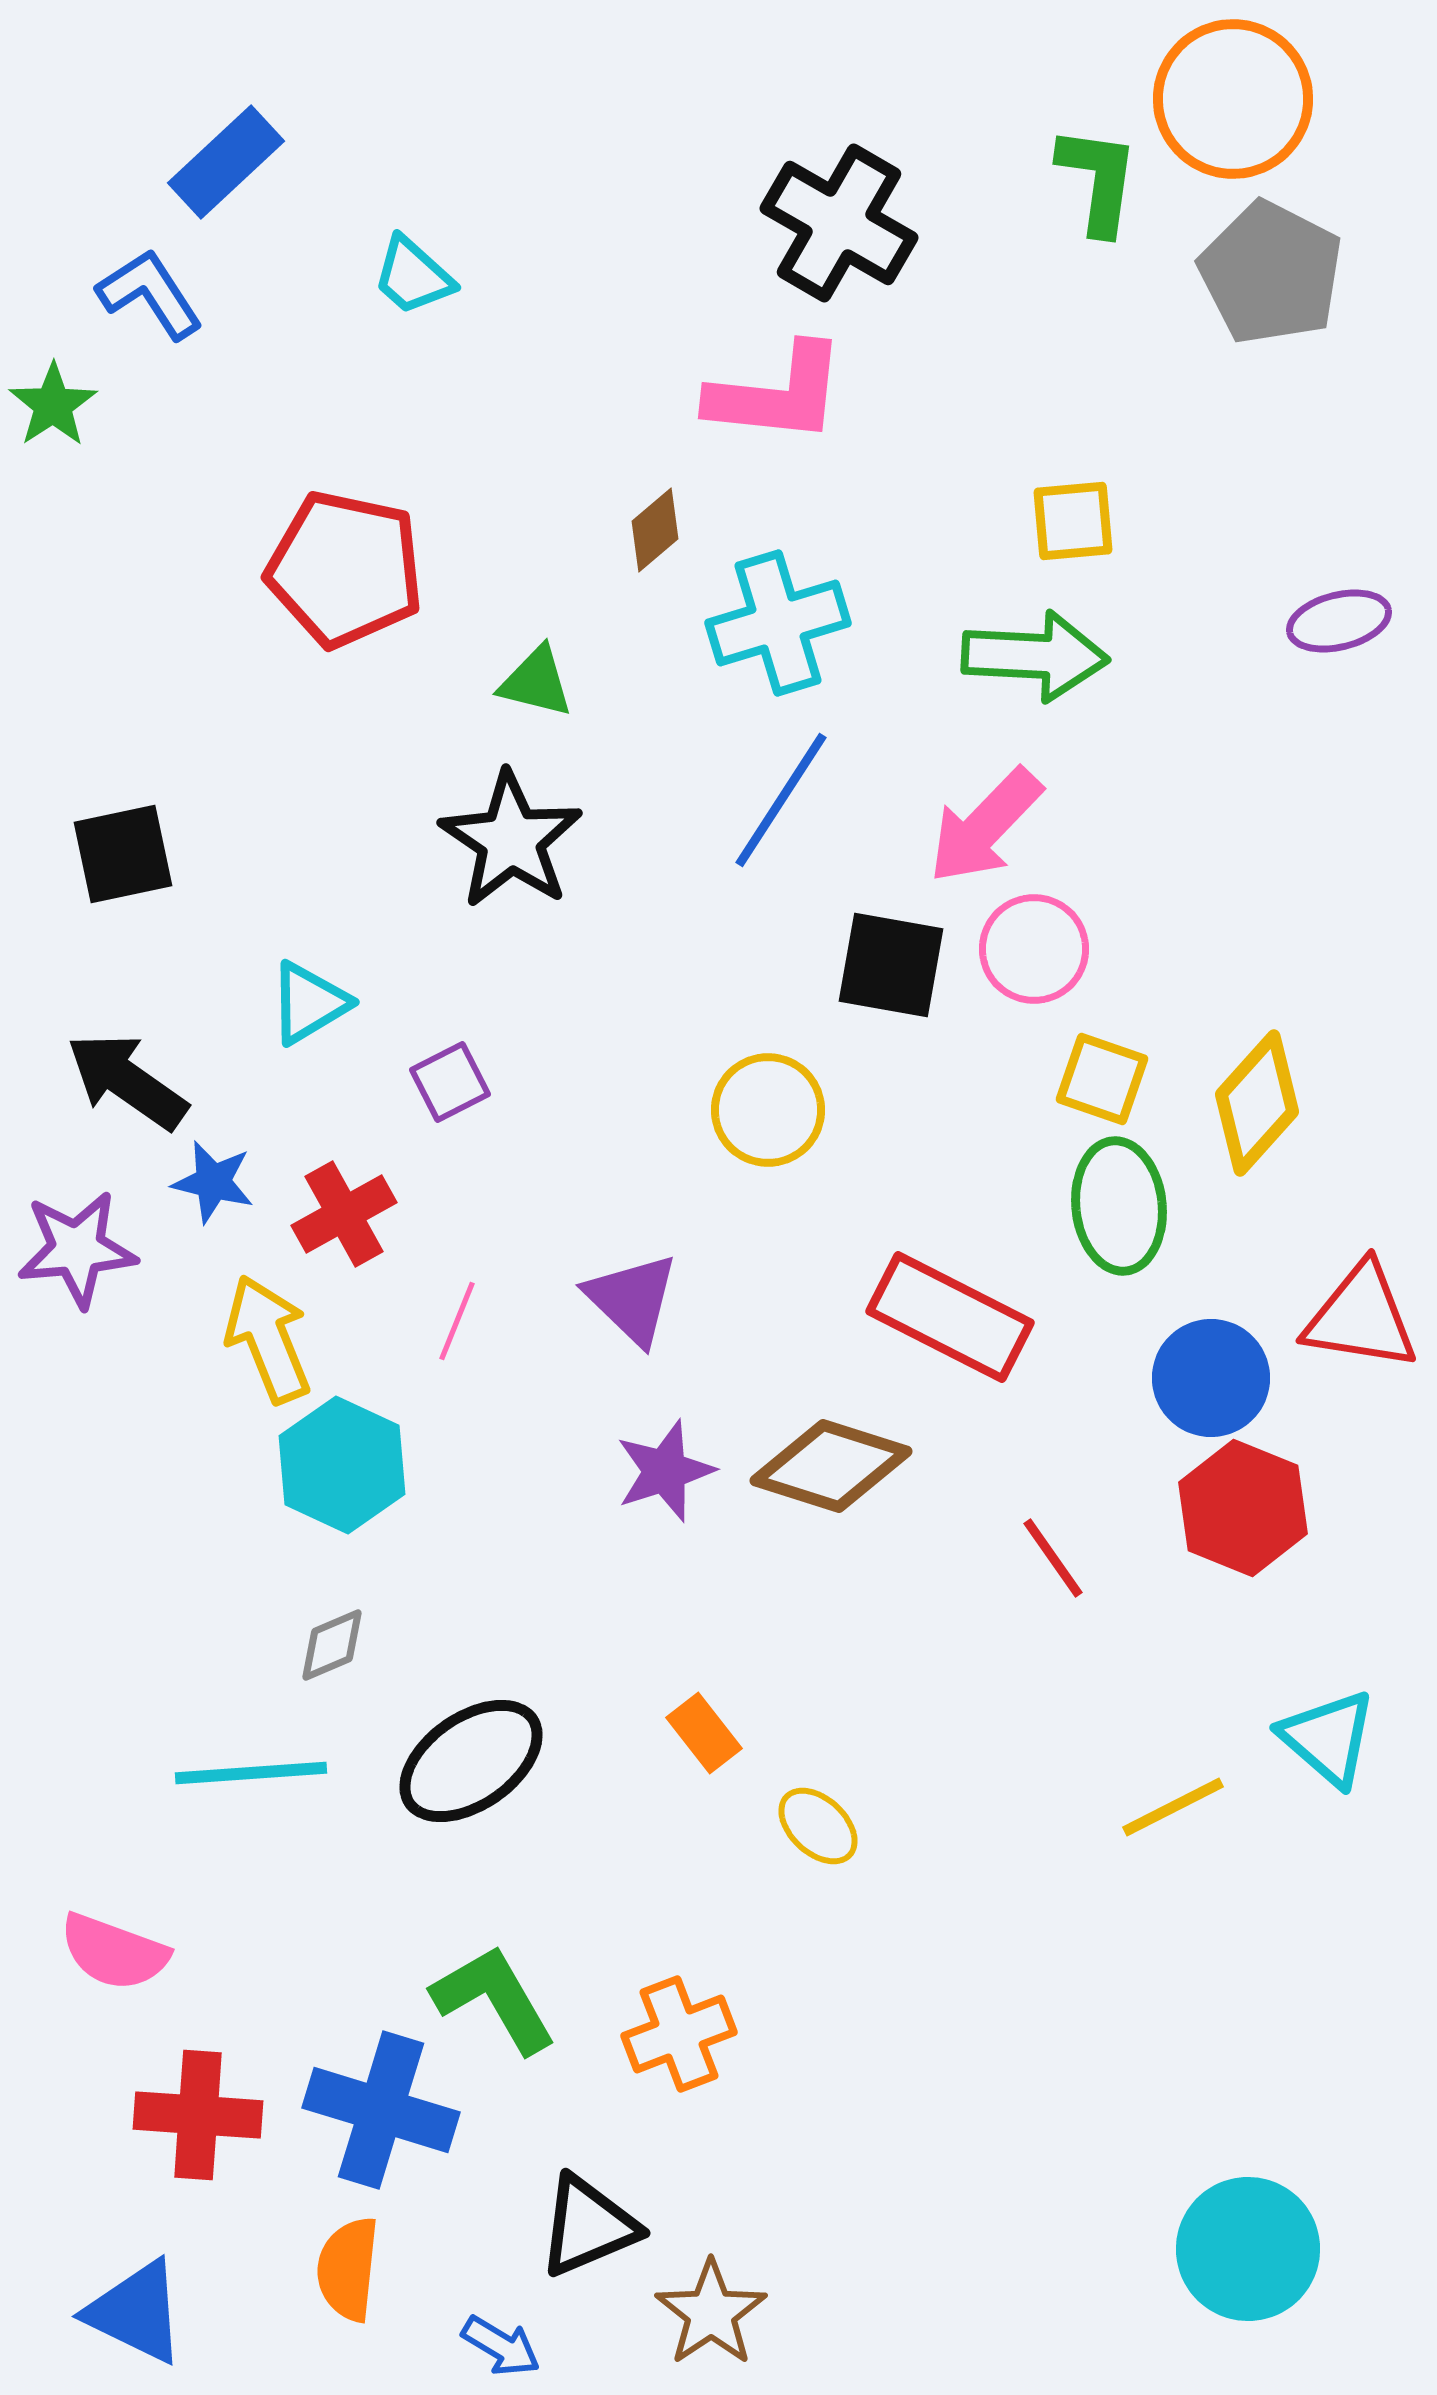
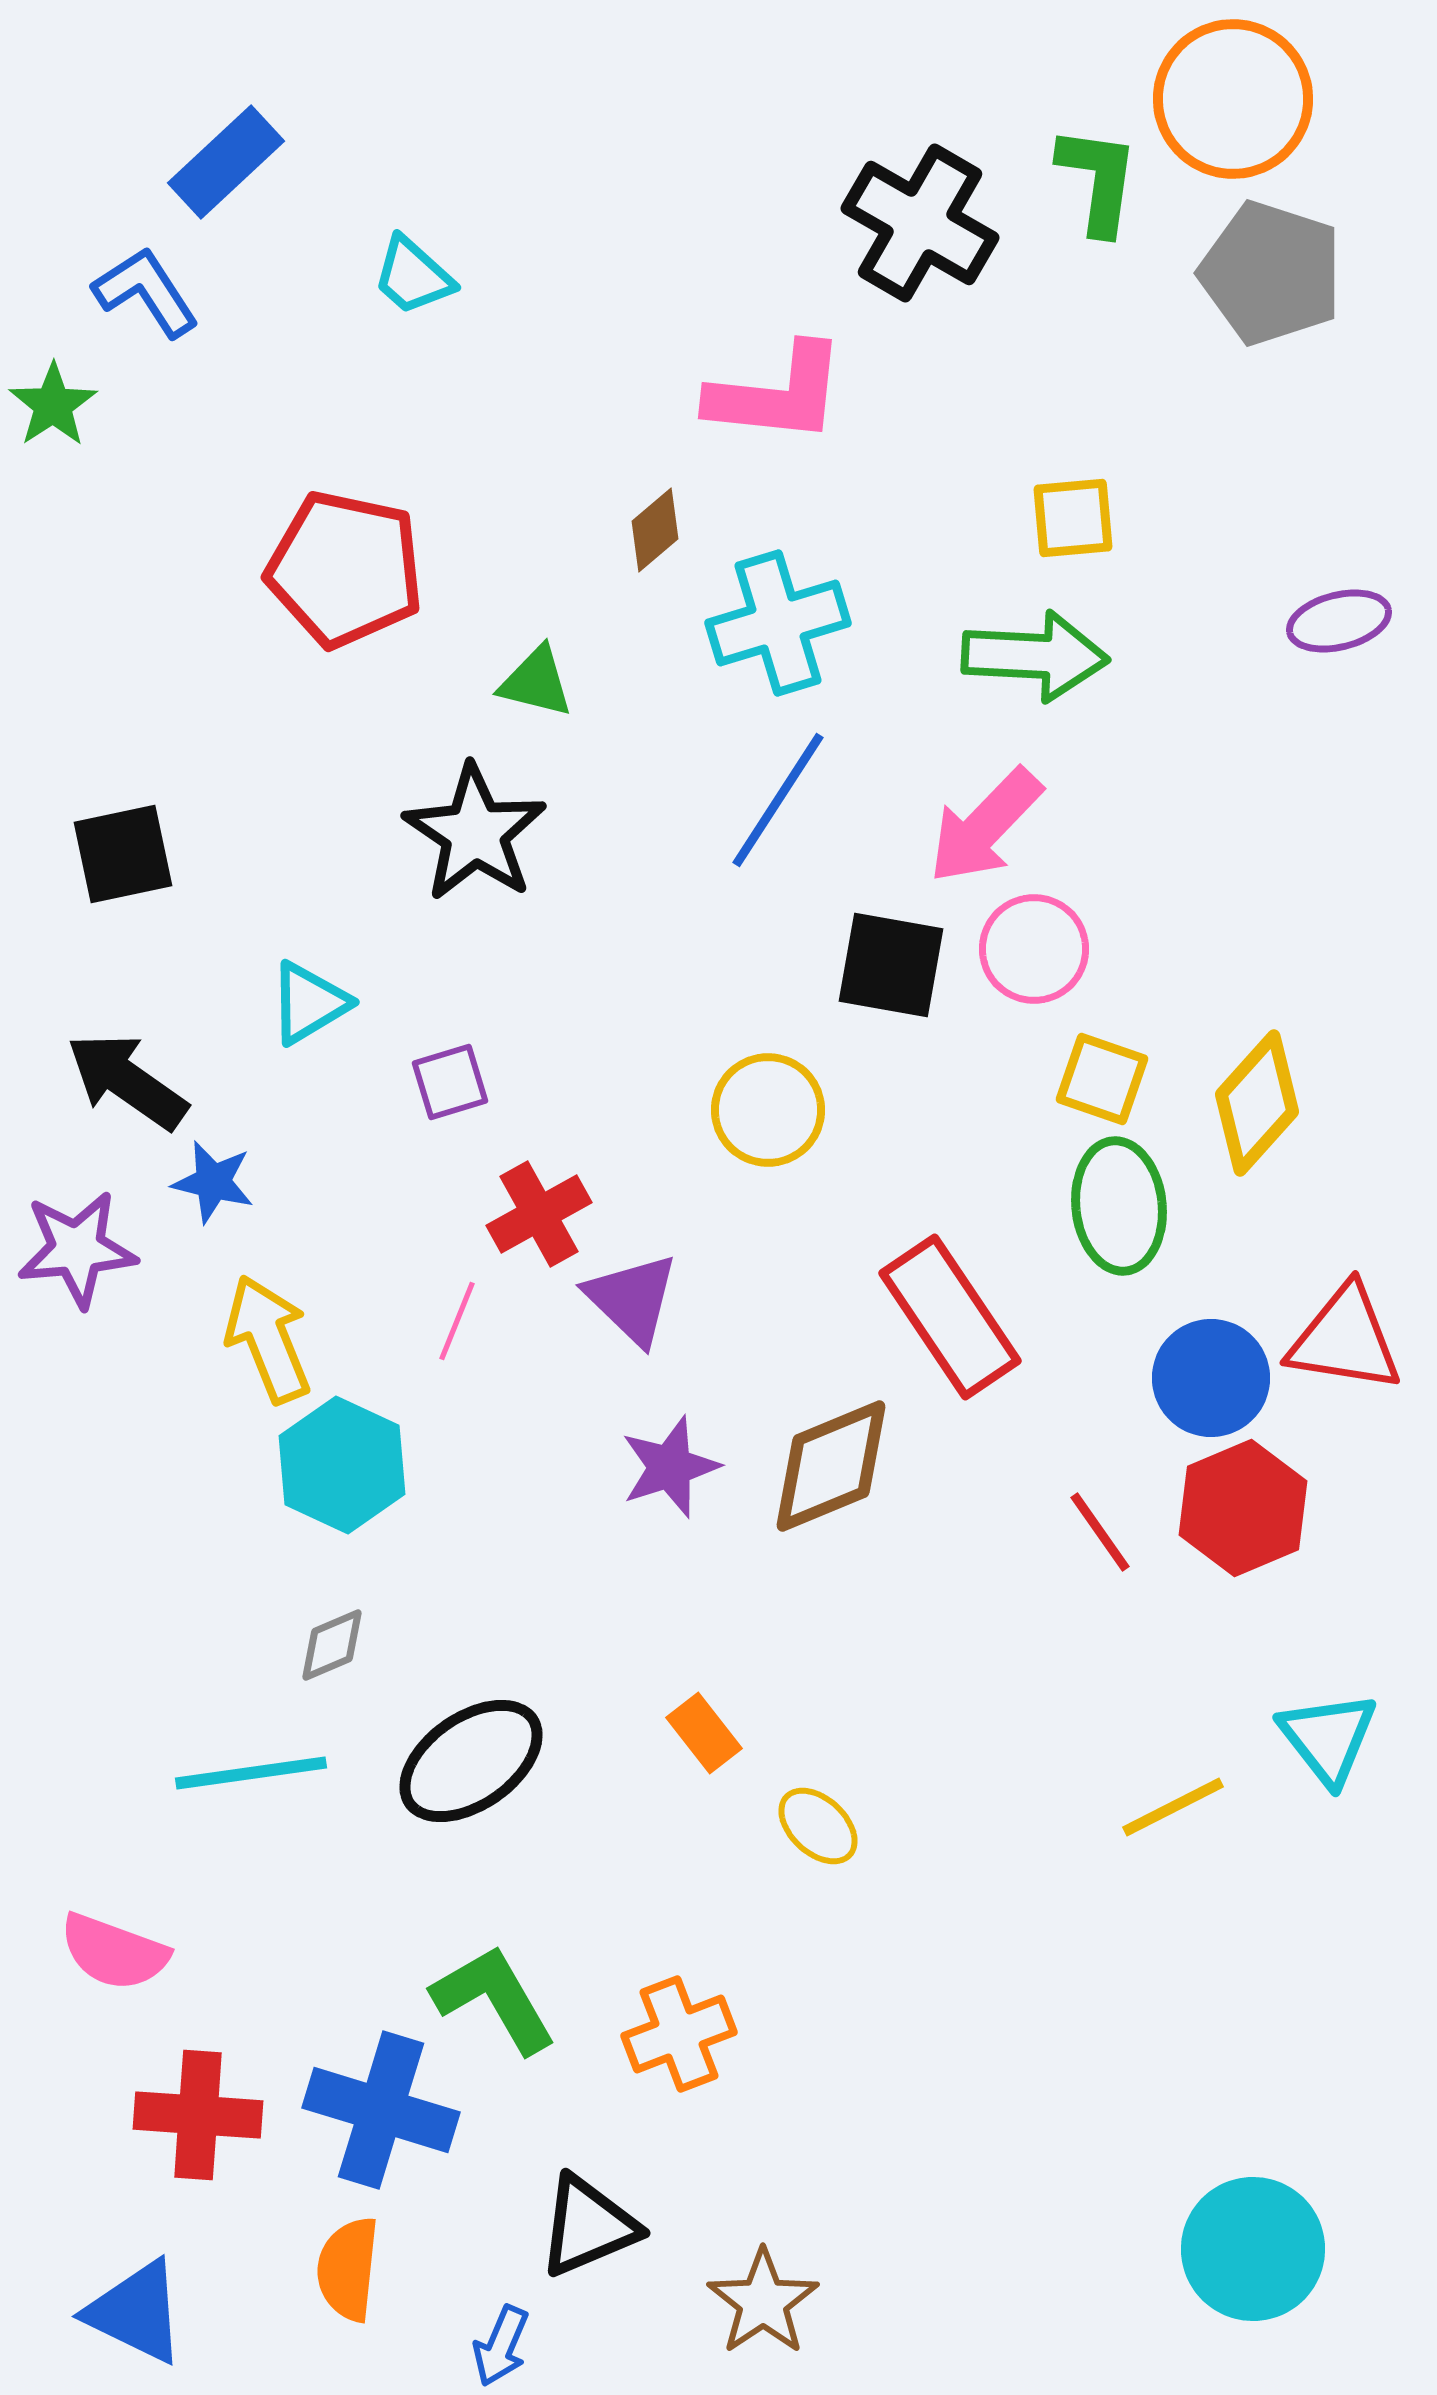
black cross at (839, 223): moved 81 px right
gray pentagon at (1271, 273): rotated 9 degrees counterclockwise
blue L-shape at (150, 294): moved 4 px left, 2 px up
yellow square at (1073, 521): moved 3 px up
blue line at (781, 800): moved 3 px left
black star at (511, 840): moved 36 px left, 7 px up
purple square at (450, 1082): rotated 10 degrees clockwise
red cross at (344, 1214): moved 195 px right
red rectangle at (950, 1317): rotated 29 degrees clockwise
red triangle at (1361, 1317): moved 16 px left, 22 px down
brown diamond at (831, 1466): rotated 40 degrees counterclockwise
purple star at (665, 1471): moved 5 px right, 4 px up
red hexagon at (1243, 1508): rotated 15 degrees clockwise
red line at (1053, 1558): moved 47 px right, 26 px up
cyan triangle at (1328, 1738): rotated 11 degrees clockwise
cyan line at (251, 1773): rotated 4 degrees counterclockwise
cyan circle at (1248, 2249): moved 5 px right
brown star at (711, 2313): moved 52 px right, 11 px up
blue arrow at (501, 2346): rotated 82 degrees clockwise
